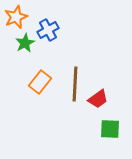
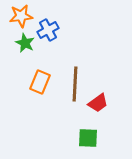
orange star: moved 5 px right, 1 px up; rotated 15 degrees clockwise
green star: rotated 18 degrees counterclockwise
orange rectangle: rotated 15 degrees counterclockwise
red trapezoid: moved 4 px down
green square: moved 22 px left, 9 px down
